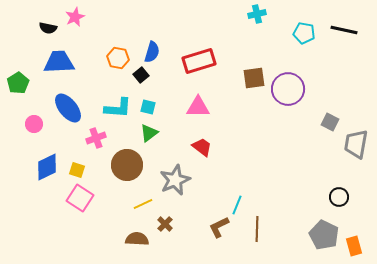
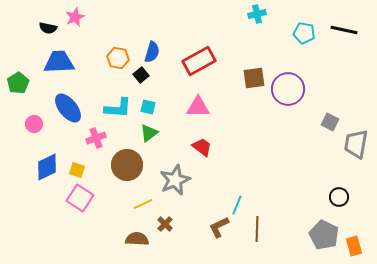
red rectangle: rotated 12 degrees counterclockwise
